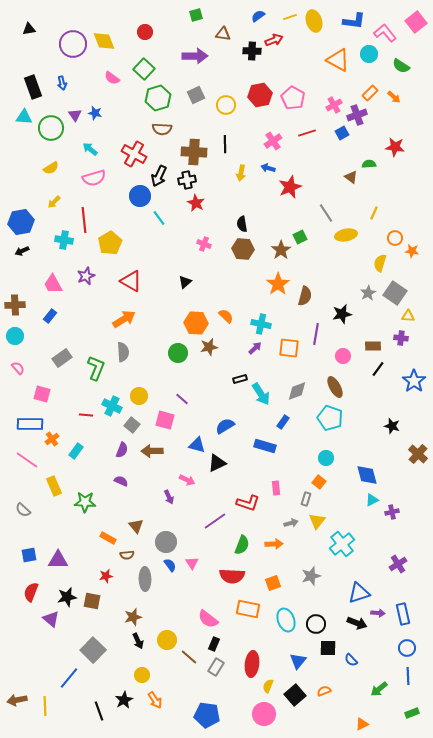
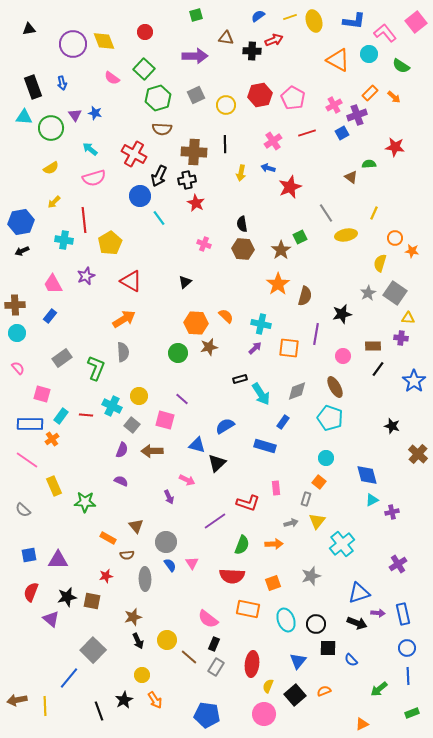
brown triangle at (223, 34): moved 3 px right, 4 px down
yellow triangle at (408, 316): moved 2 px down
cyan circle at (15, 336): moved 2 px right, 3 px up
cyan rectangle at (76, 451): moved 15 px left, 35 px up
black triangle at (217, 463): rotated 18 degrees counterclockwise
